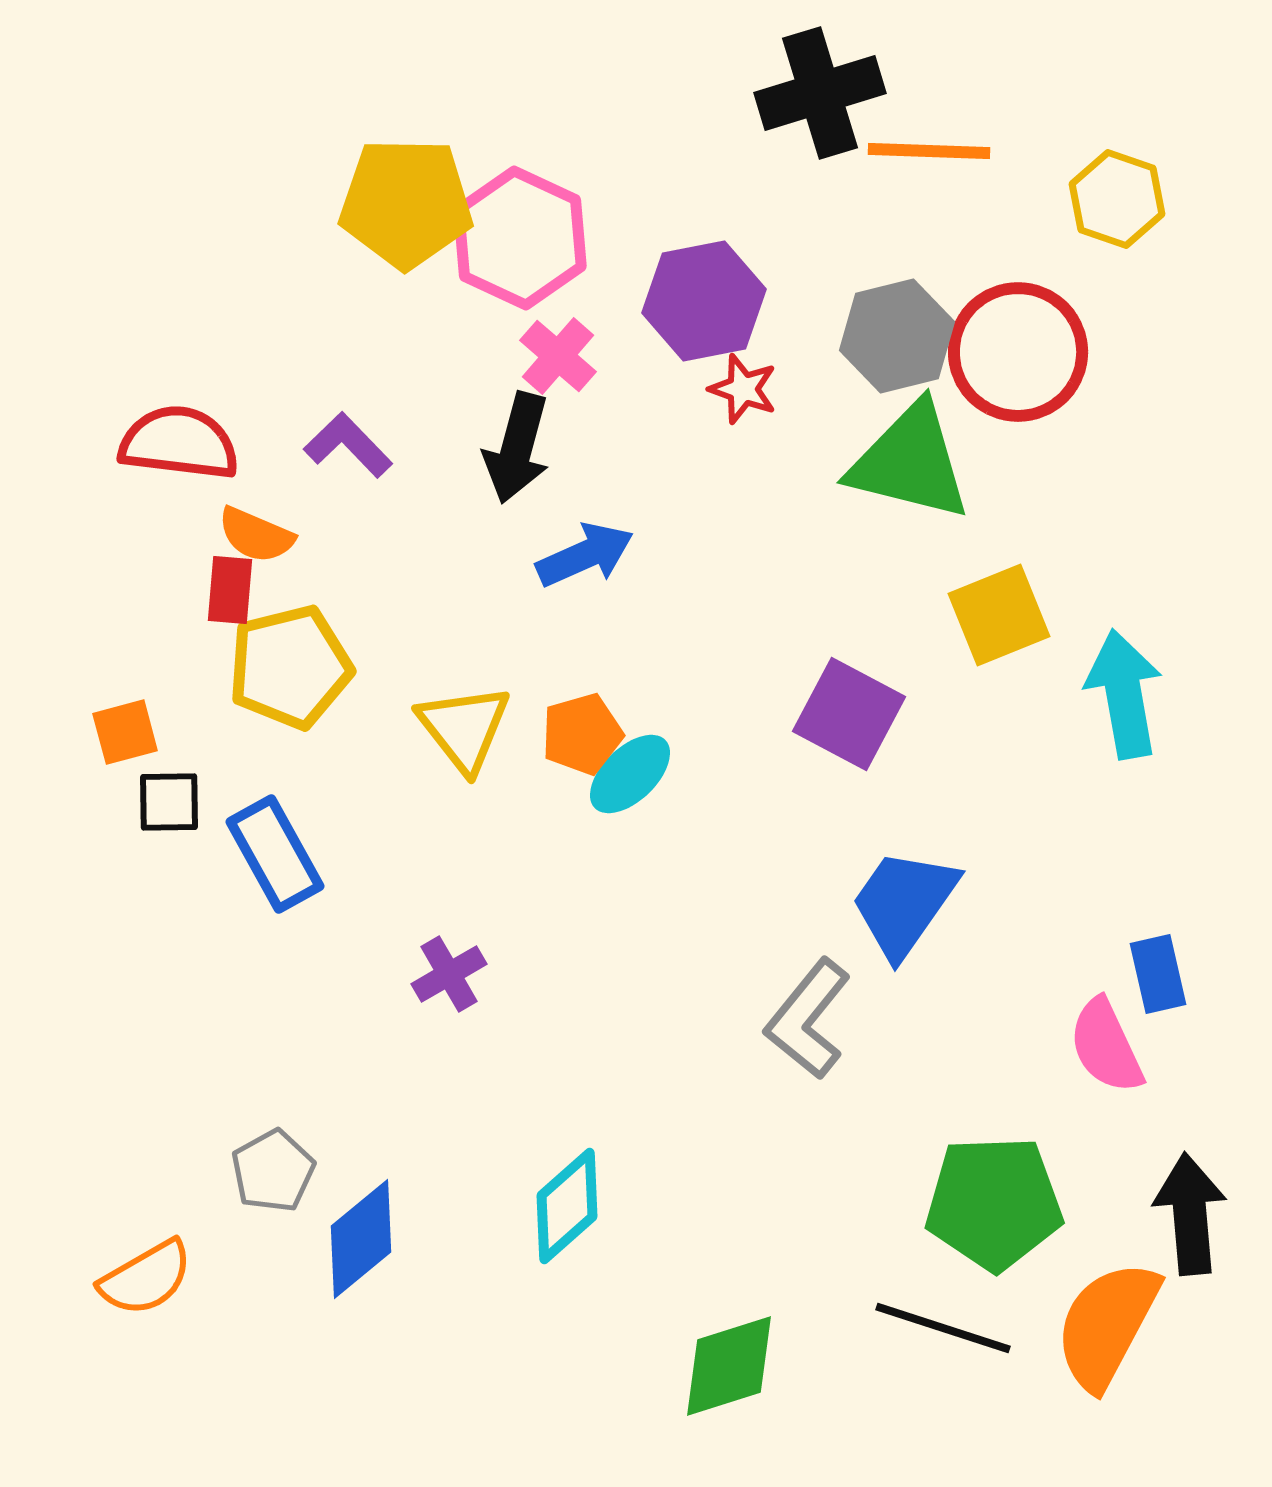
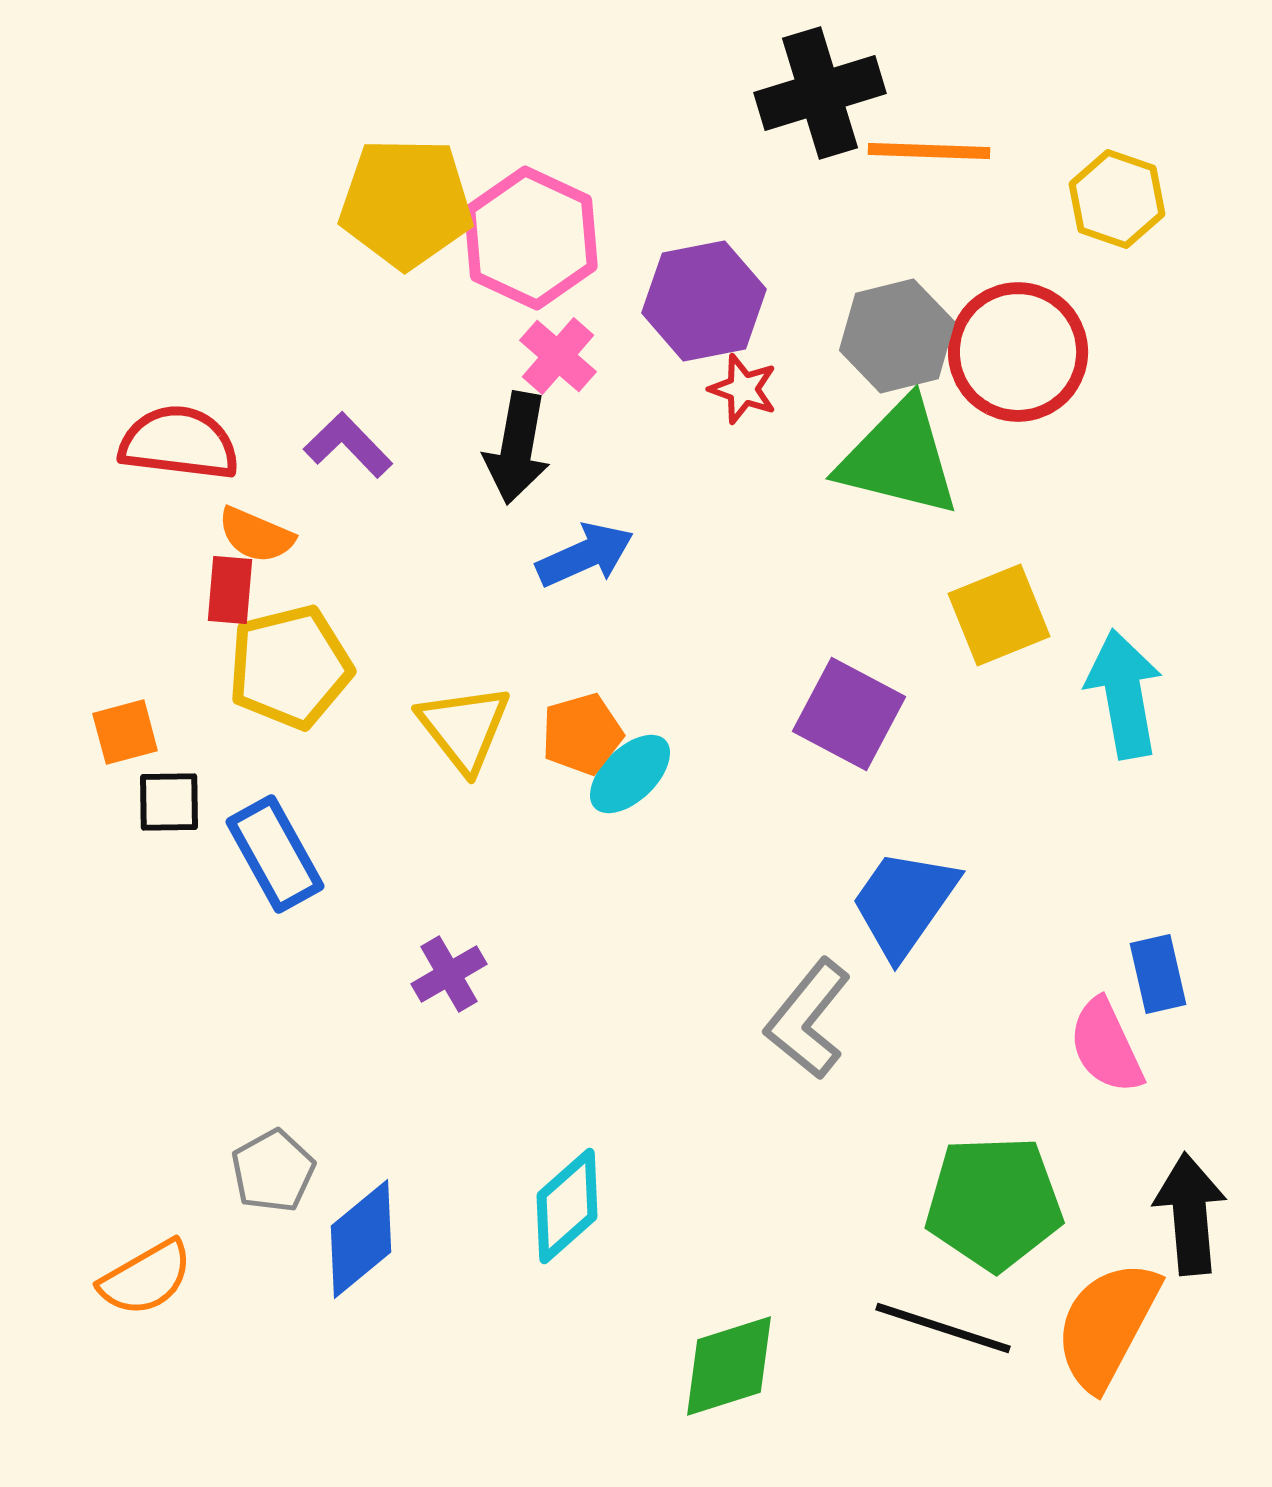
pink hexagon at (520, 238): moved 11 px right
black arrow at (517, 448): rotated 5 degrees counterclockwise
green triangle at (910, 462): moved 11 px left, 4 px up
